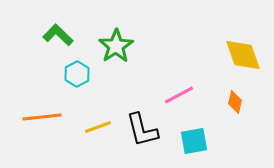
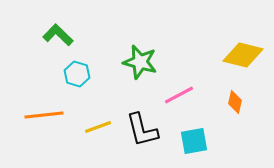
green star: moved 24 px right, 16 px down; rotated 24 degrees counterclockwise
yellow diamond: rotated 57 degrees counterclockwise
cyan hexagon: rotated 15 degrees counterclockwise
orange line: moved 2 px right, 2 px up
